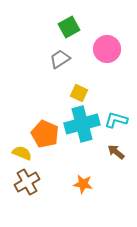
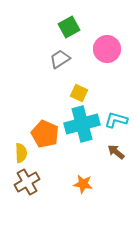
yellow semicircle: moved 1 px left; rotated 66 degrees clockwise
